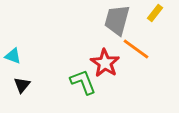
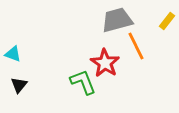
yellow rectangle: moved 12 px right, 8 px down
gray trapezoid: rotated 60 degrees clockwise
orange line: moved 3 px up; rotated 28 degrees clockwise
cyan triangle: moved 2 px up
black triangle: moved 3 px left
